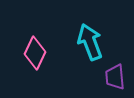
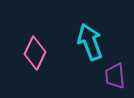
purple trapezoid: moved 1 px up
